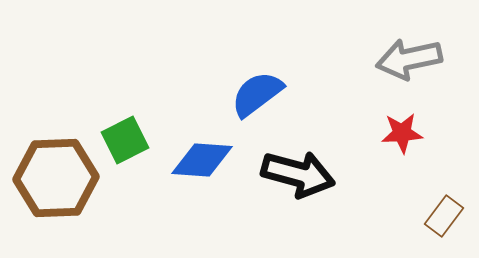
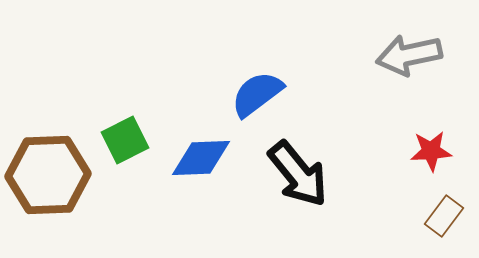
gray arrow: moved 4 px up
red star: moved 29 px right, 18 px down
blue diamond: moved 1 px left, 2 px up; rotated 6 degrees counterclockwise
black arrow: rotated 36 degrees clockwise
brown hexagon: moved 8 px left, 3 px up
